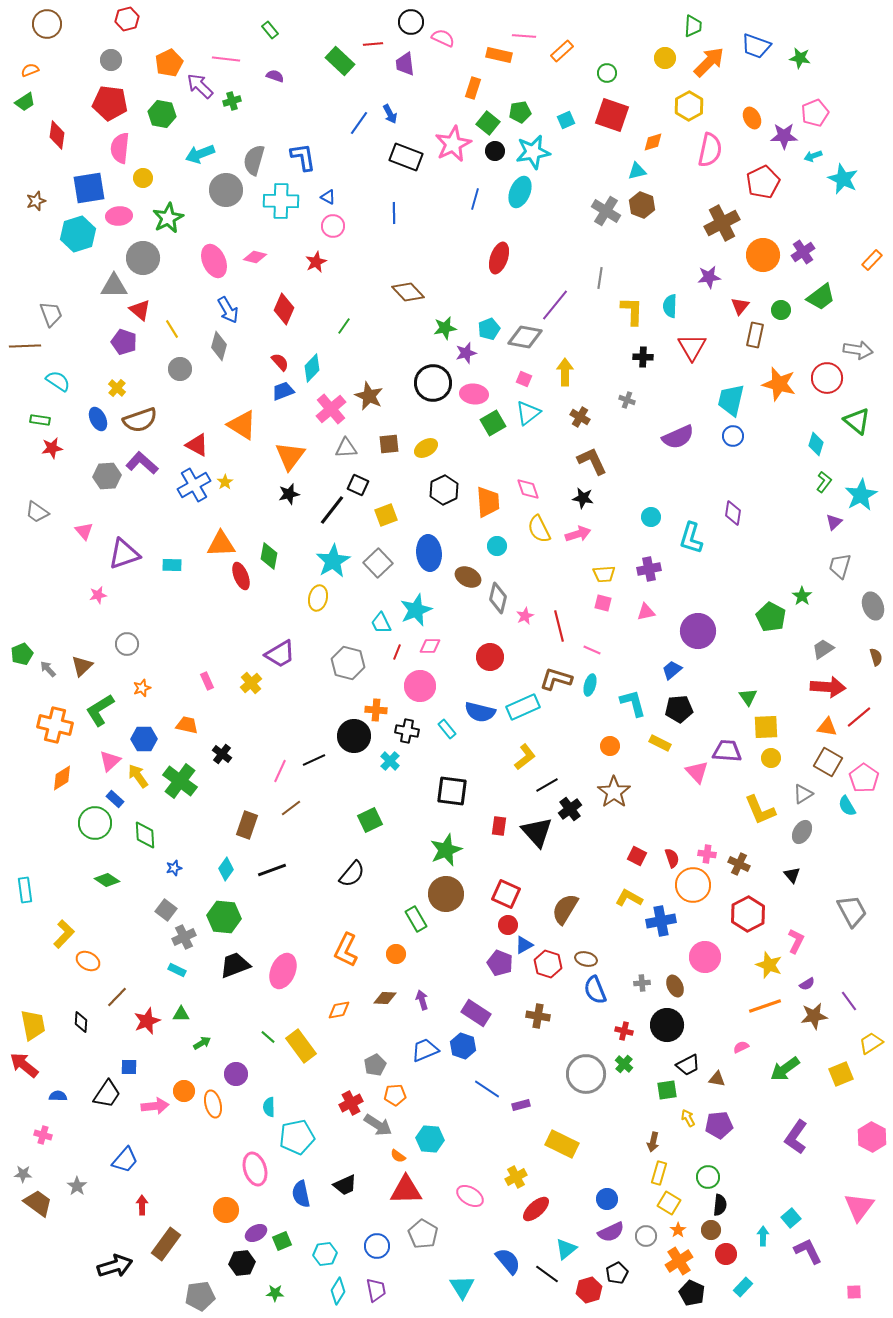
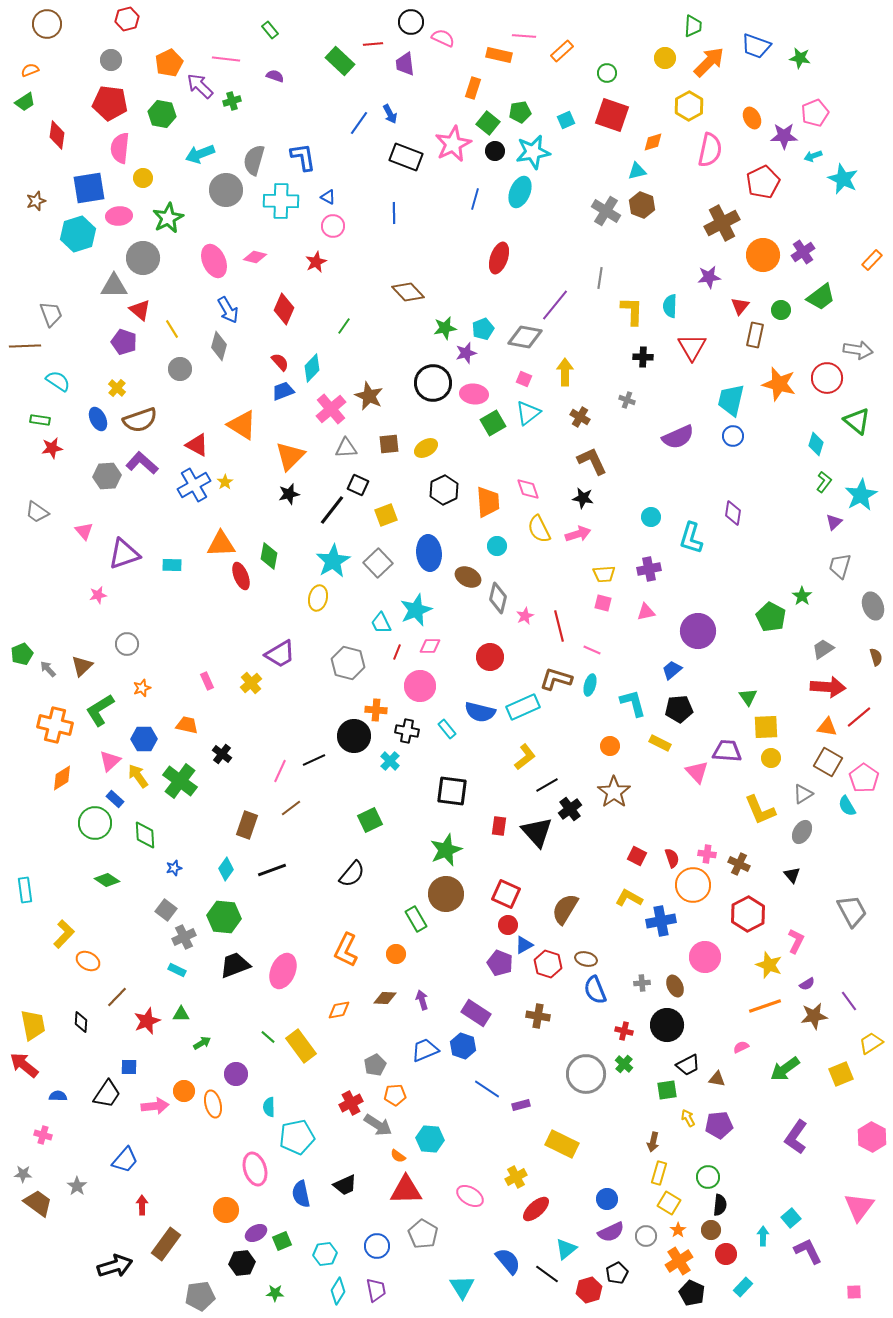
cyan pentagon at (489, 329): moved 6 px left
orange triangle at (290, 456): rotated 8 degrees clockwise
